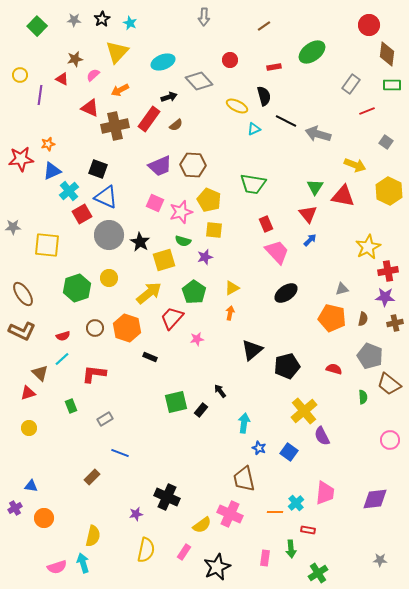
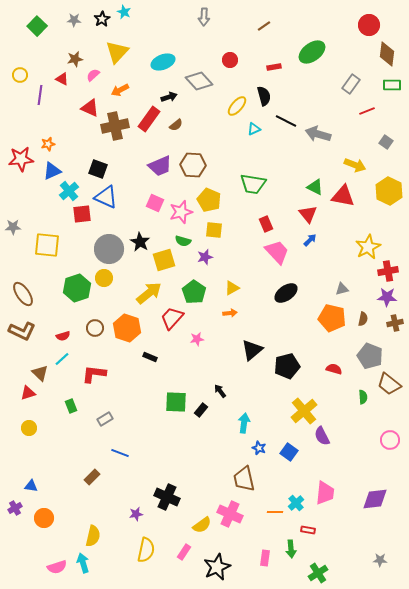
cyan star at (130, 23): moved 6 px left, 11 px up
yellow ellipse at (237, 106): rotated 75 degrees counterclockwise
green triangle at (315, 187): rotated 36 degrees counterclockwise
red square at (82, 214): rotated 24 degrees clockwise
gray circle at (109, 235): moved 14 px down
yellow circle at (109, 278): moved 5 px left
purple star at (385, 297): moved 2 px right
orange arrow at (230, 313): rotated 72 degrees clockwise
green square at (176, 402): rotated 15 degrees clockwise
